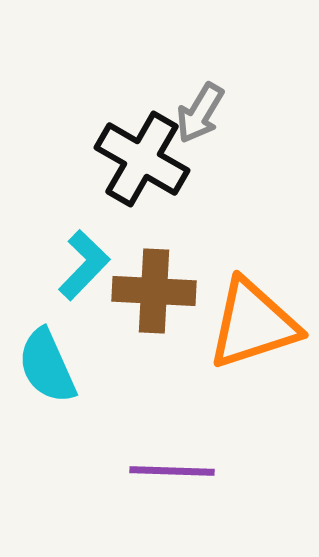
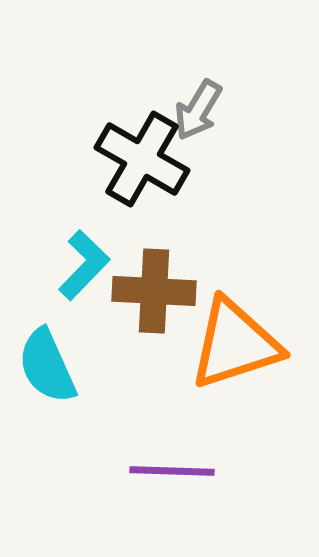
gray arrow: moved 2 px left, 3 px up
orange triangle: moved 18 px left, 20 px down
